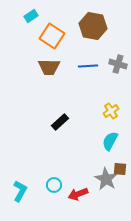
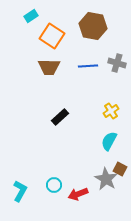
gray cross: moved 1 px left, 1 px up
black rectangle: moved 5 px up
cyan semicircle: moved 1 px left
brown square: rotated 24 degrees clockwise
